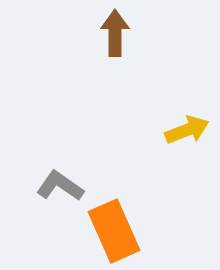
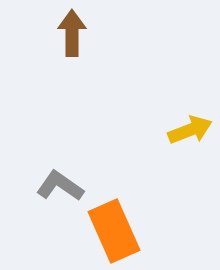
brown arrow: moved 43 px left
yellow arrow: moved 3 px right
